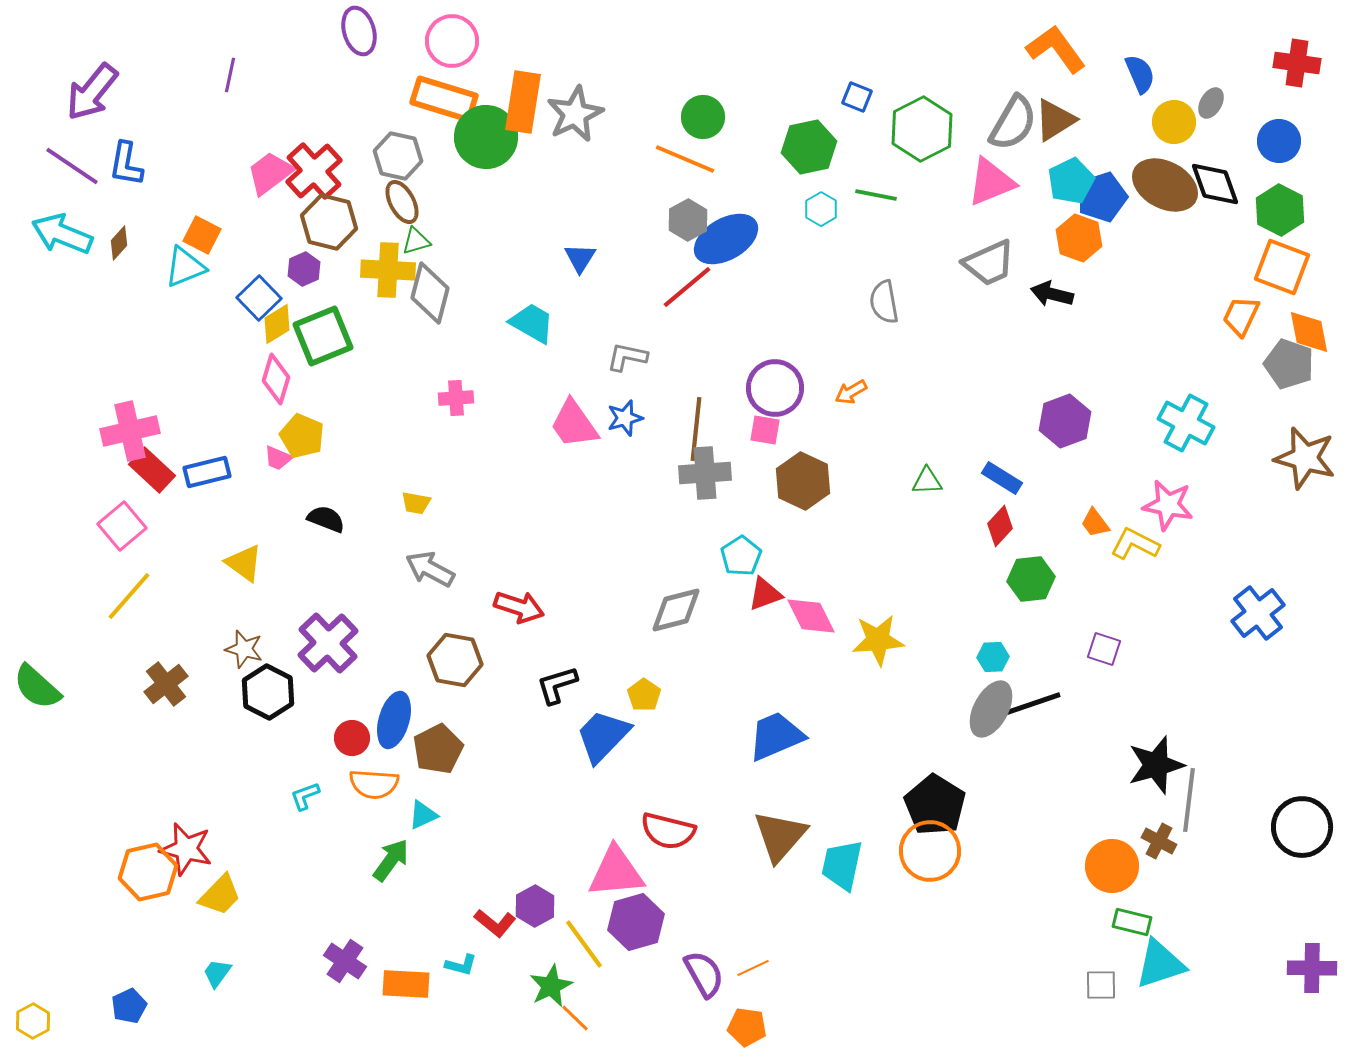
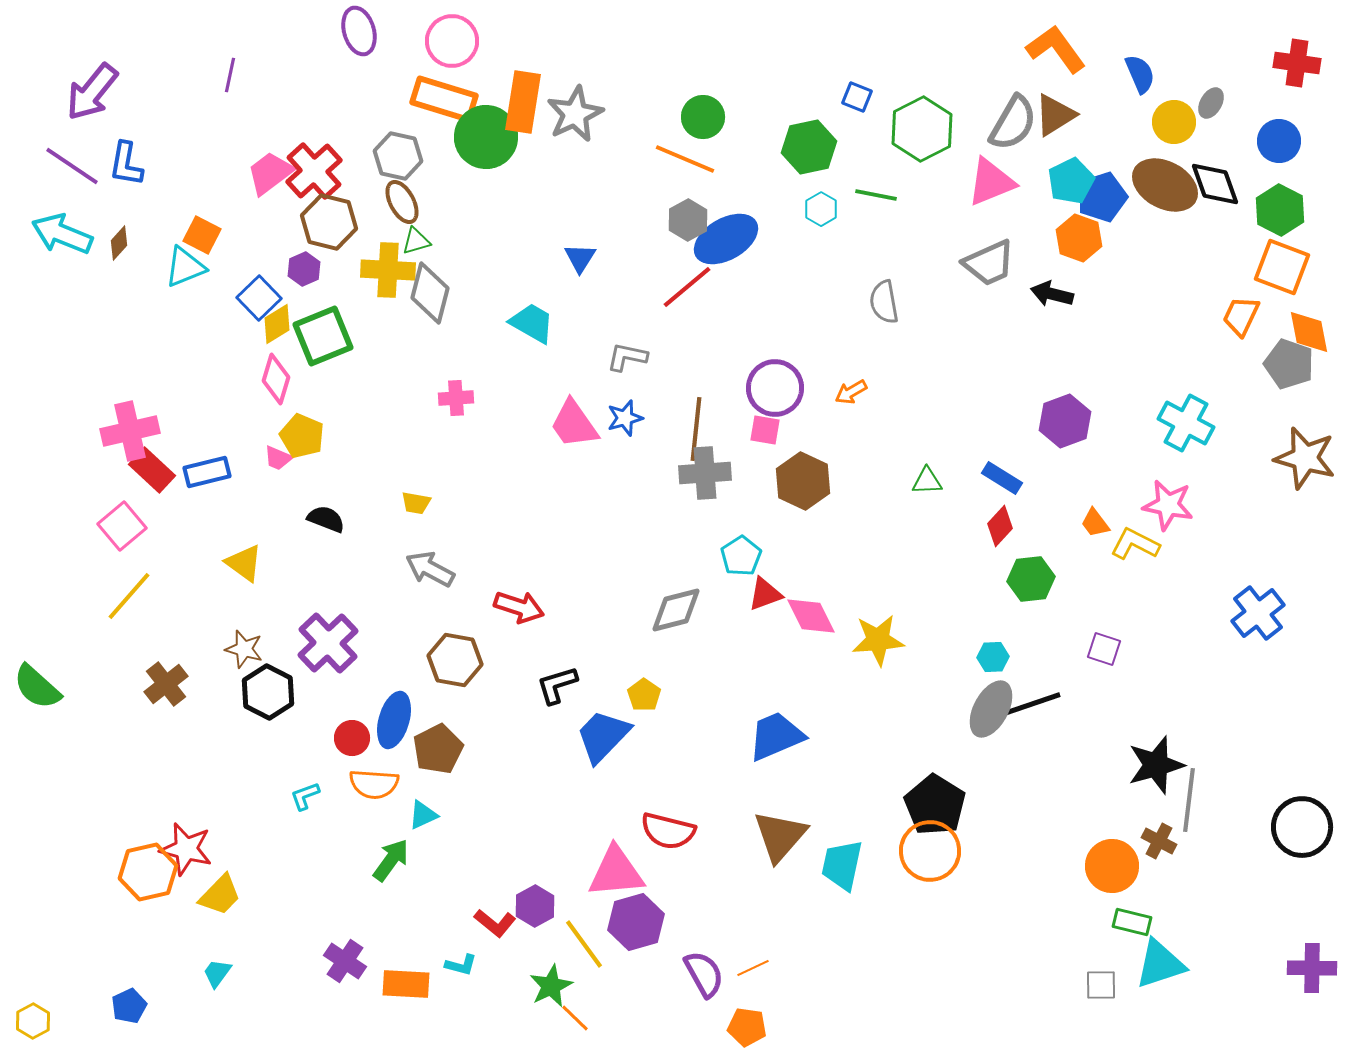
brown triangle at (1055, 120): moved 5 px up
